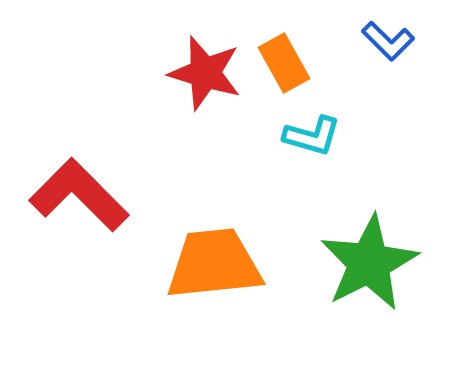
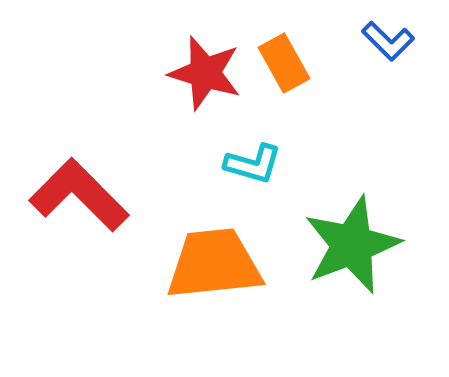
cyan L-shape: moved 59 px left, 28 px down
green star: moved 17 px left, 18 px up; rotated 6 degrees clockwise
